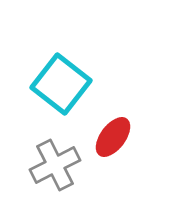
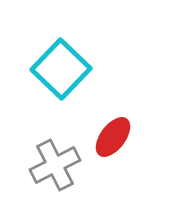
cyan square: moved 15 px up; rotated 6 degrees clockwise
